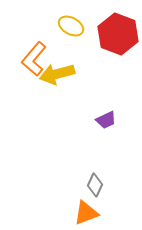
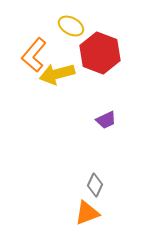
red hexagon: moved 18 px left, 19 px down
orange L-shape: moved 4 px up
orange triangle: moved 1 px right
